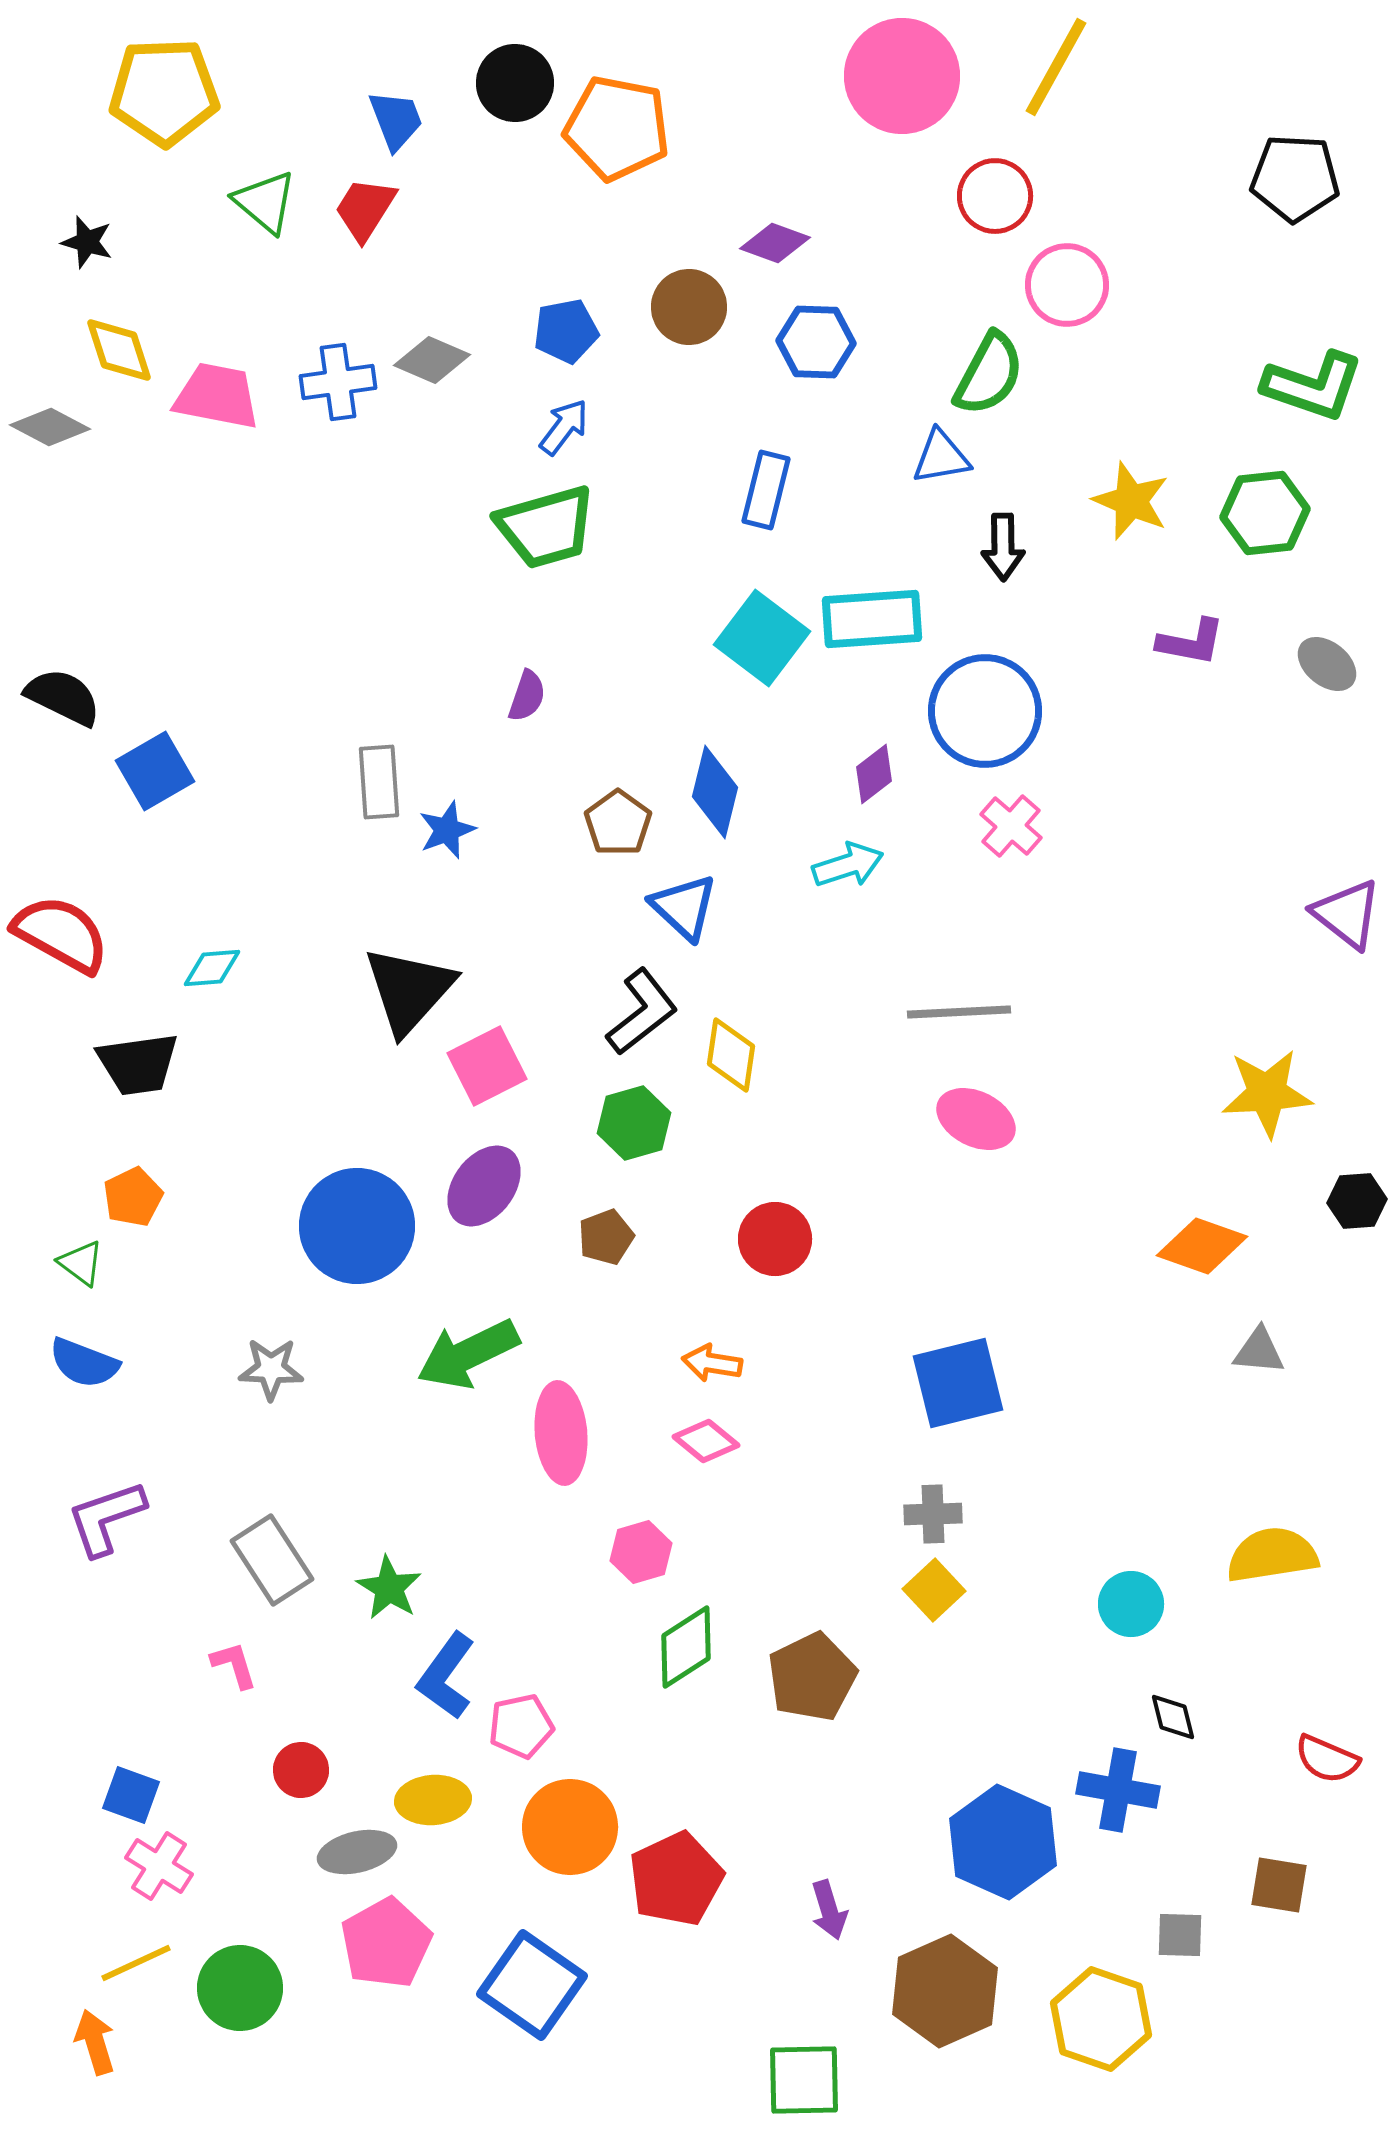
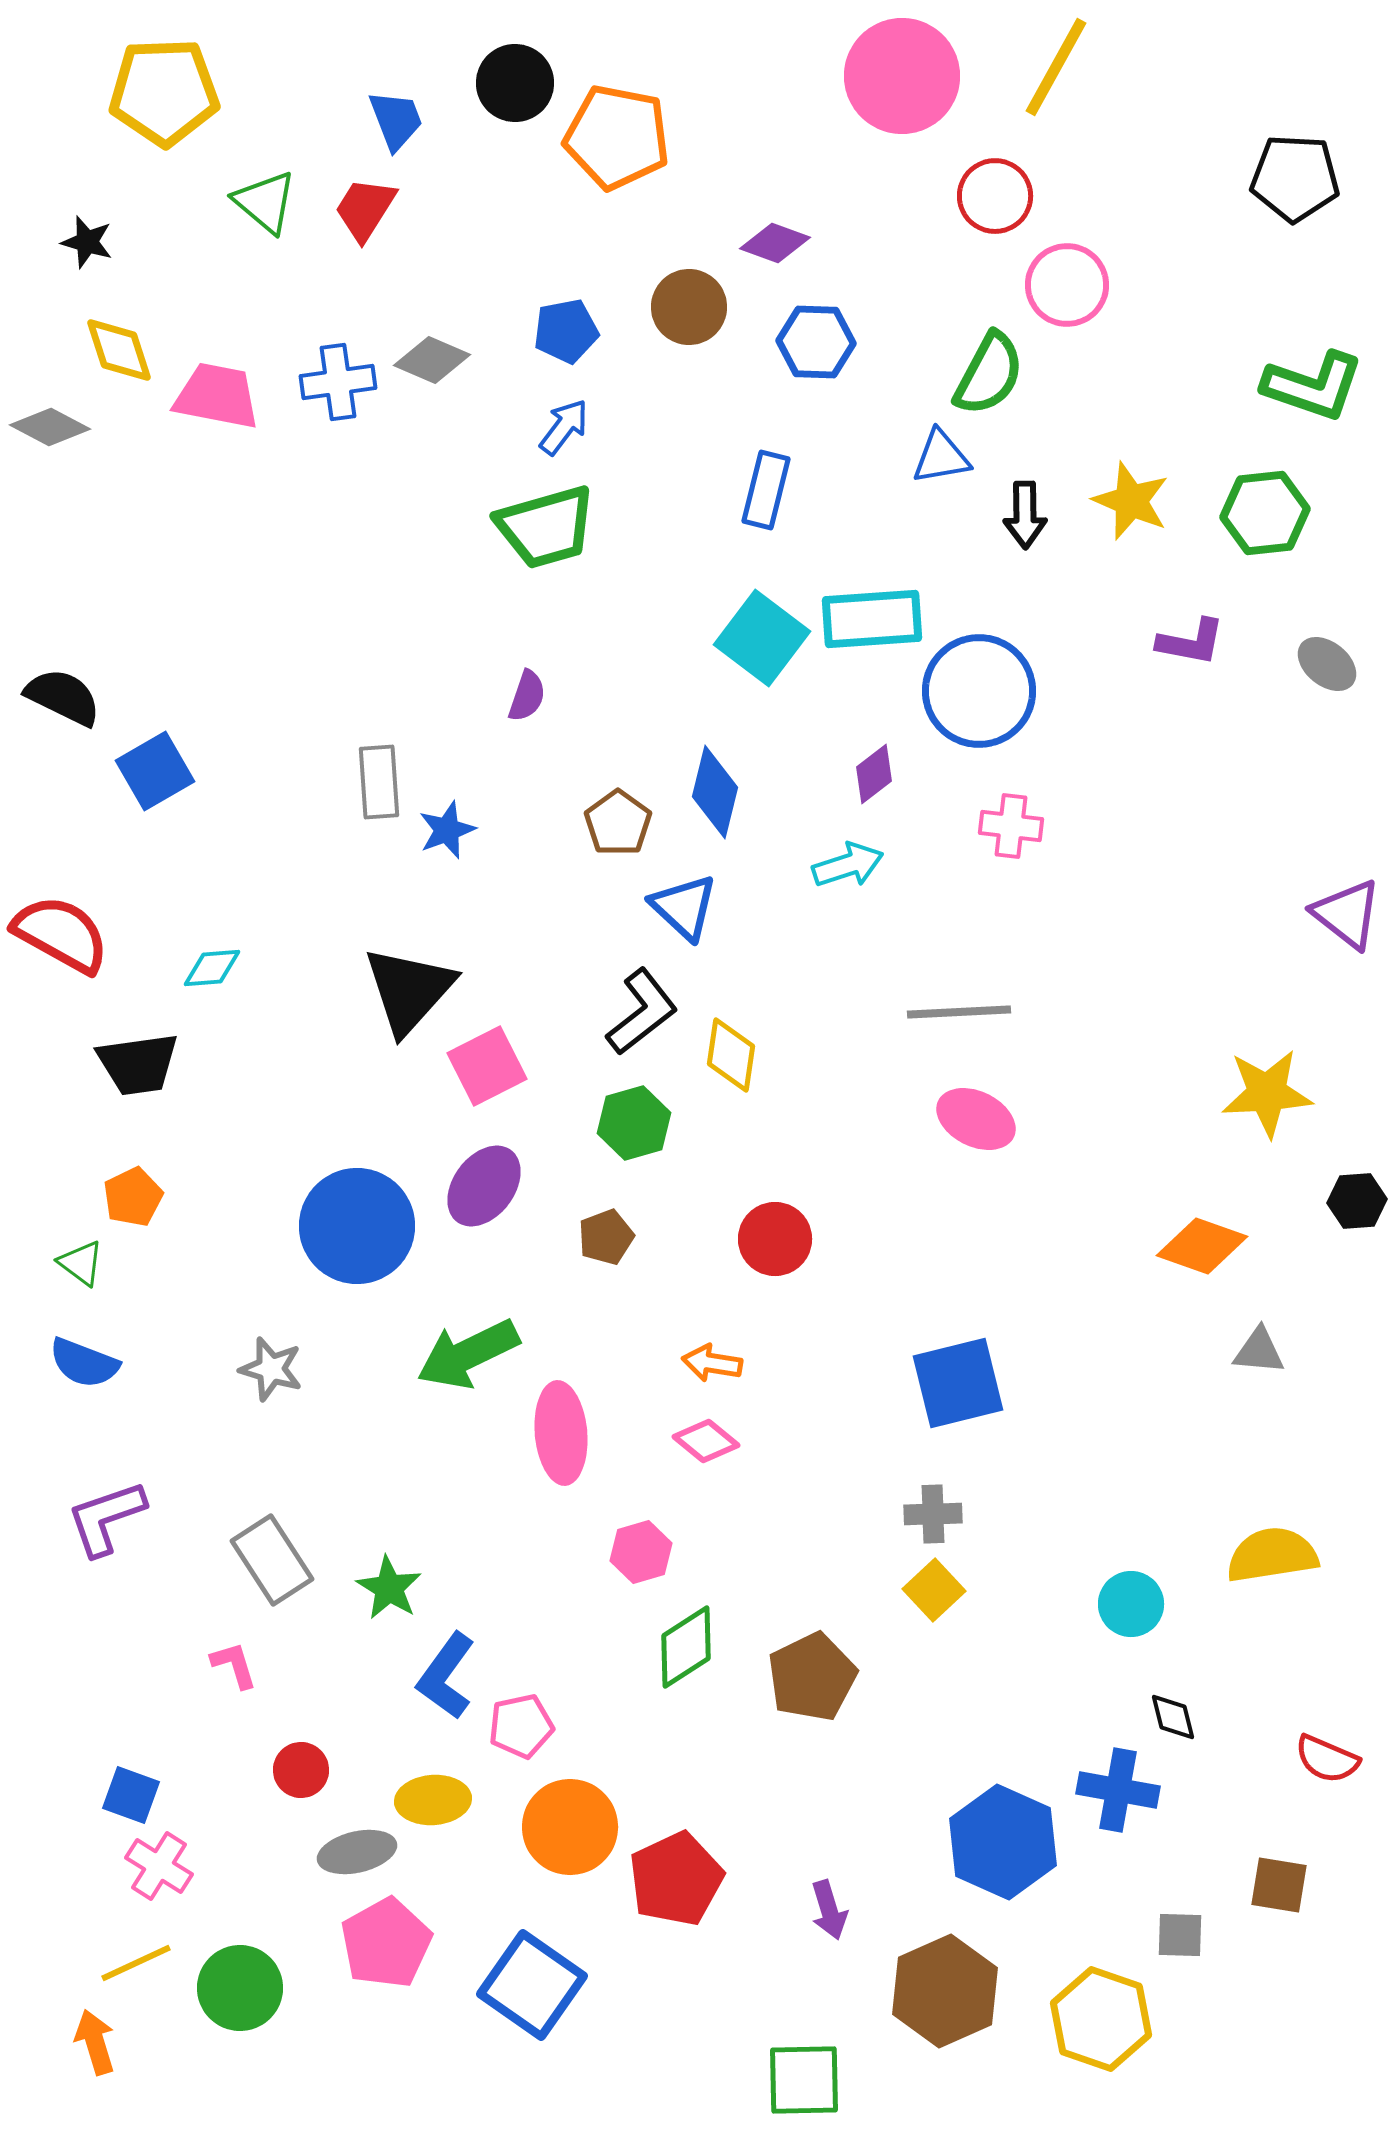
orange pentagon at (617, 128): moved 9 px down
black arrow at (1003, 547): moved 22 px right, 32 px up
blue circle at (985, 711): moved 6 px left, 20 px up
pink cross at (1011, 826): rotated 34 degrees counterclockwise
gray star at (271, 1369): rotated 14 degrees clockwise
